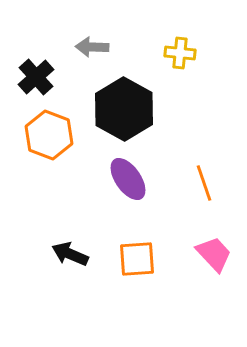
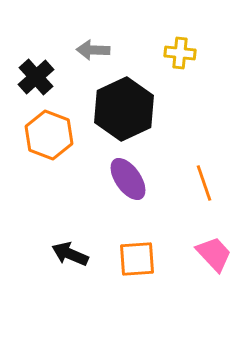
gray arrow: moved 1 px right, 3 px down
black hexagon: rotated 6 degrees clockwise
